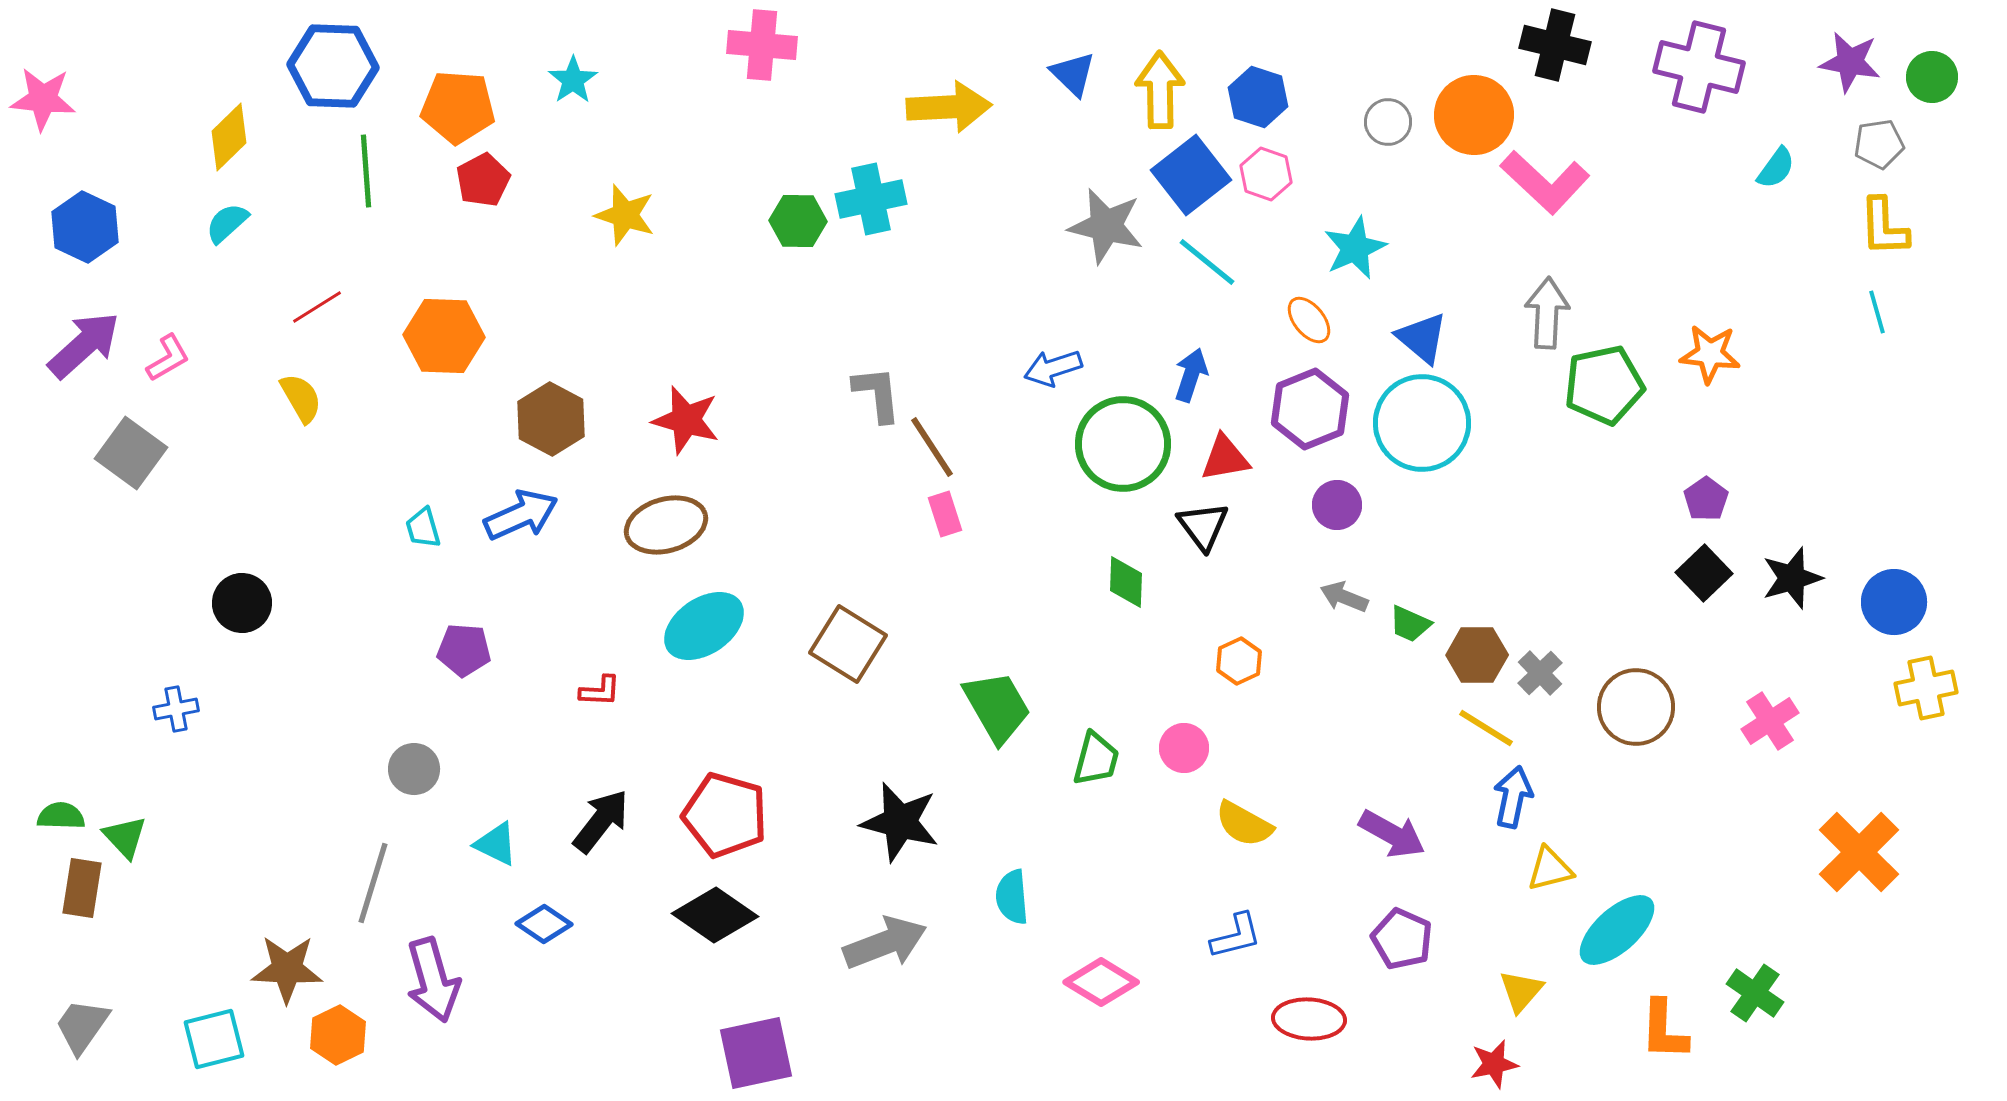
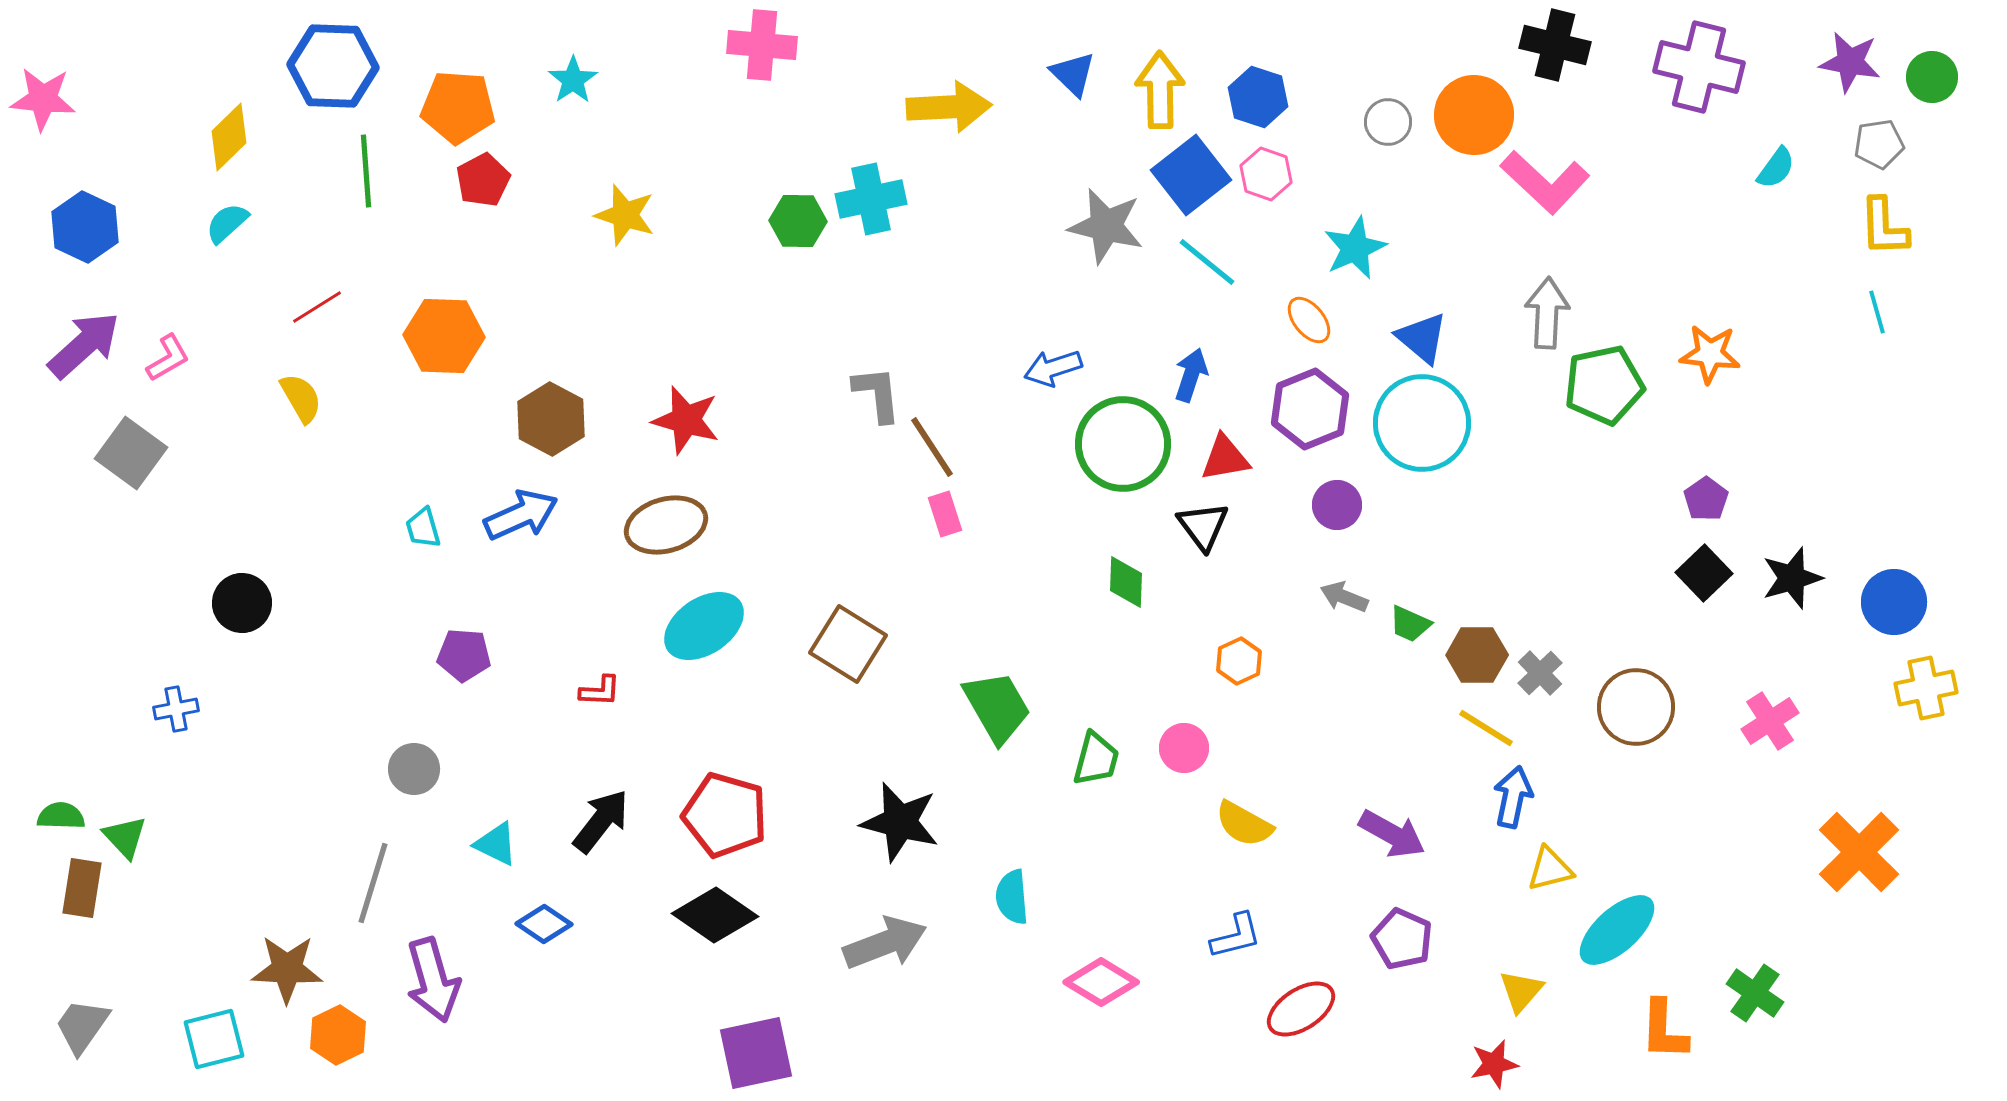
purple pentagon at (464, 650): moved 5 px down
red ellipse at (1309, 1019): moved 8 px left, 10 px up; rotated 36 degrees counterclockwise
